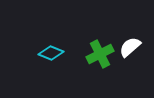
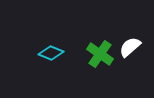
green cross: rotated 28 degrees counterclockwise
